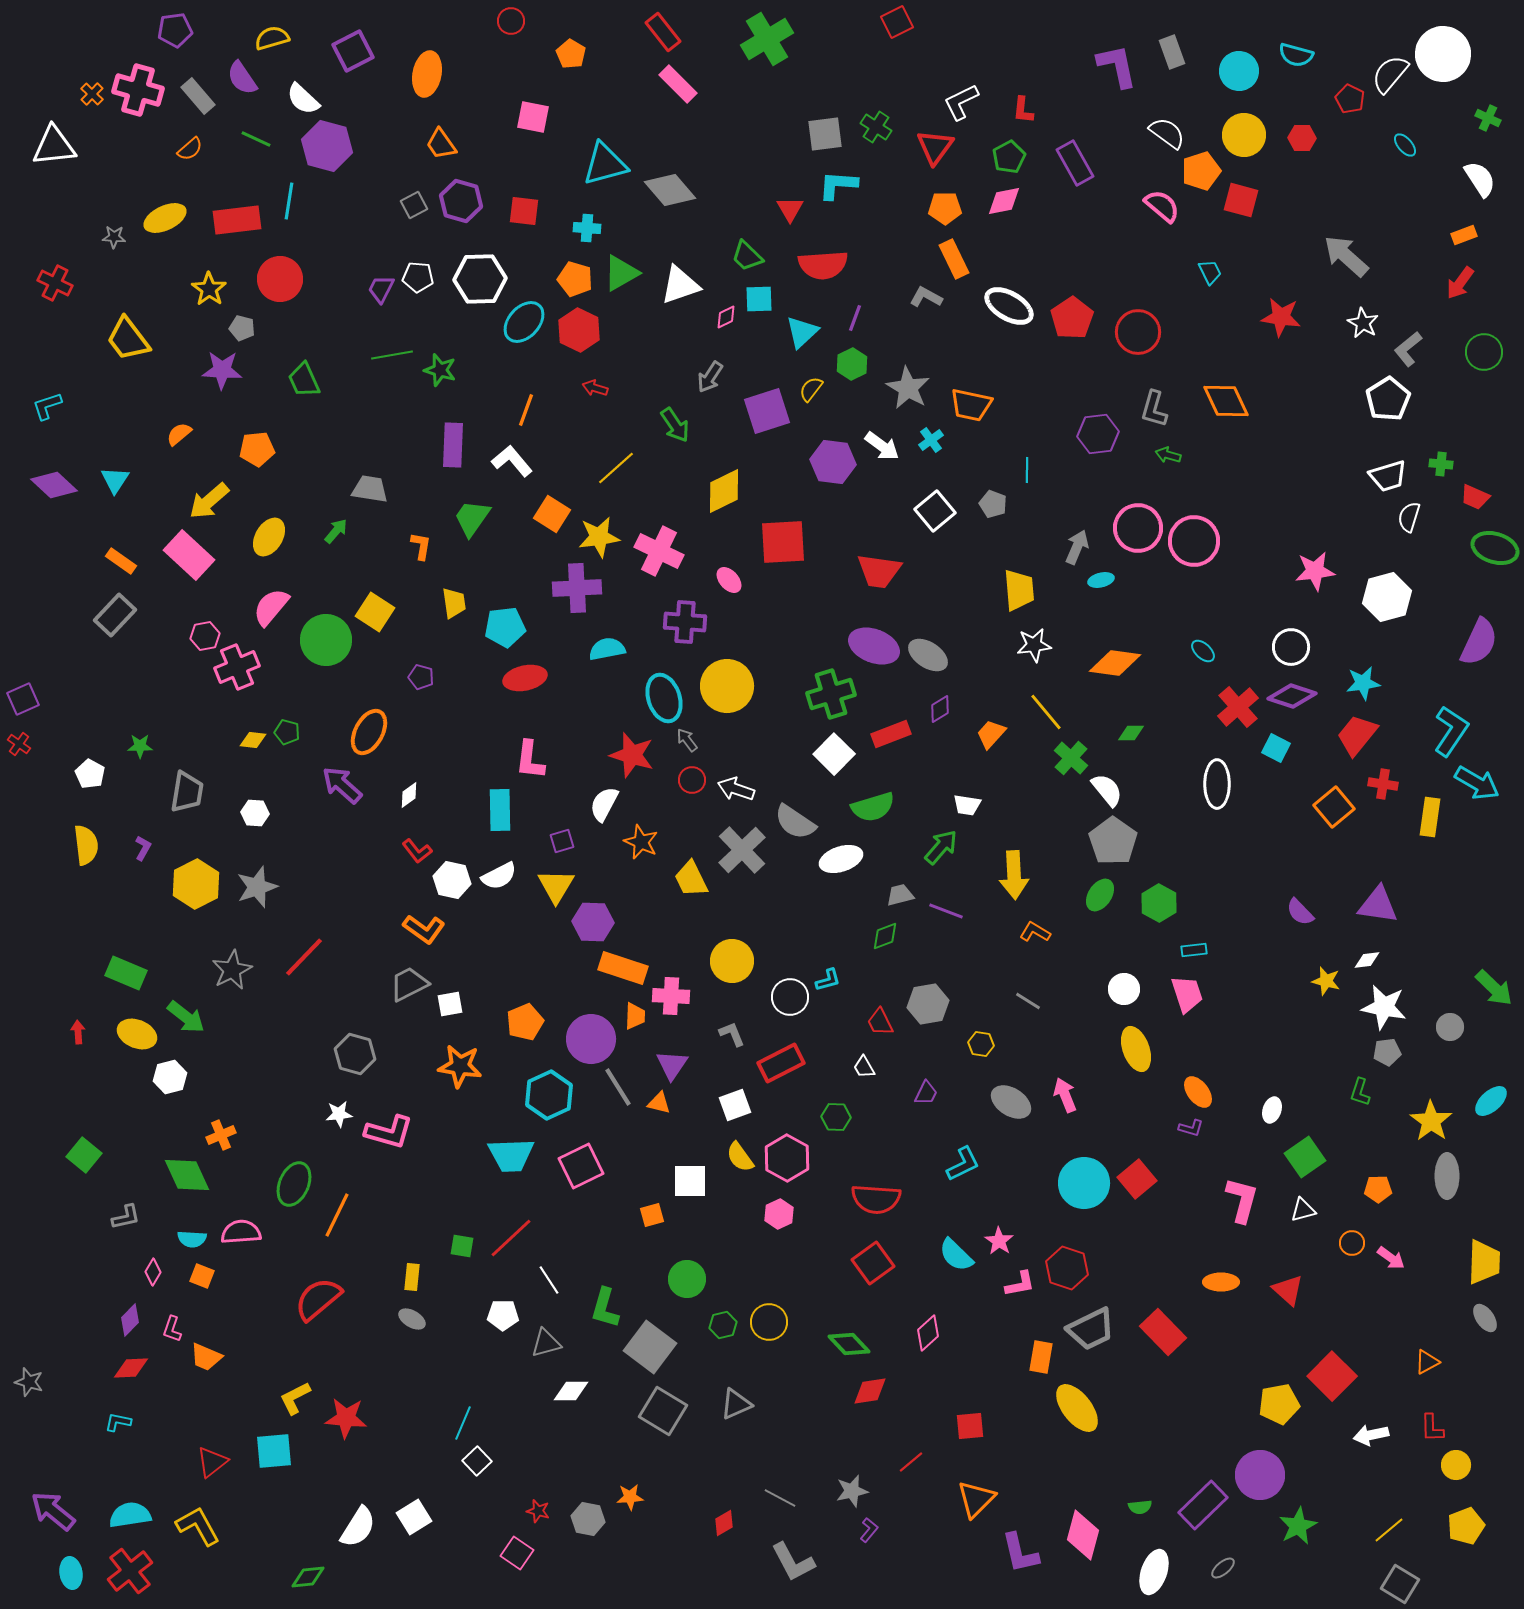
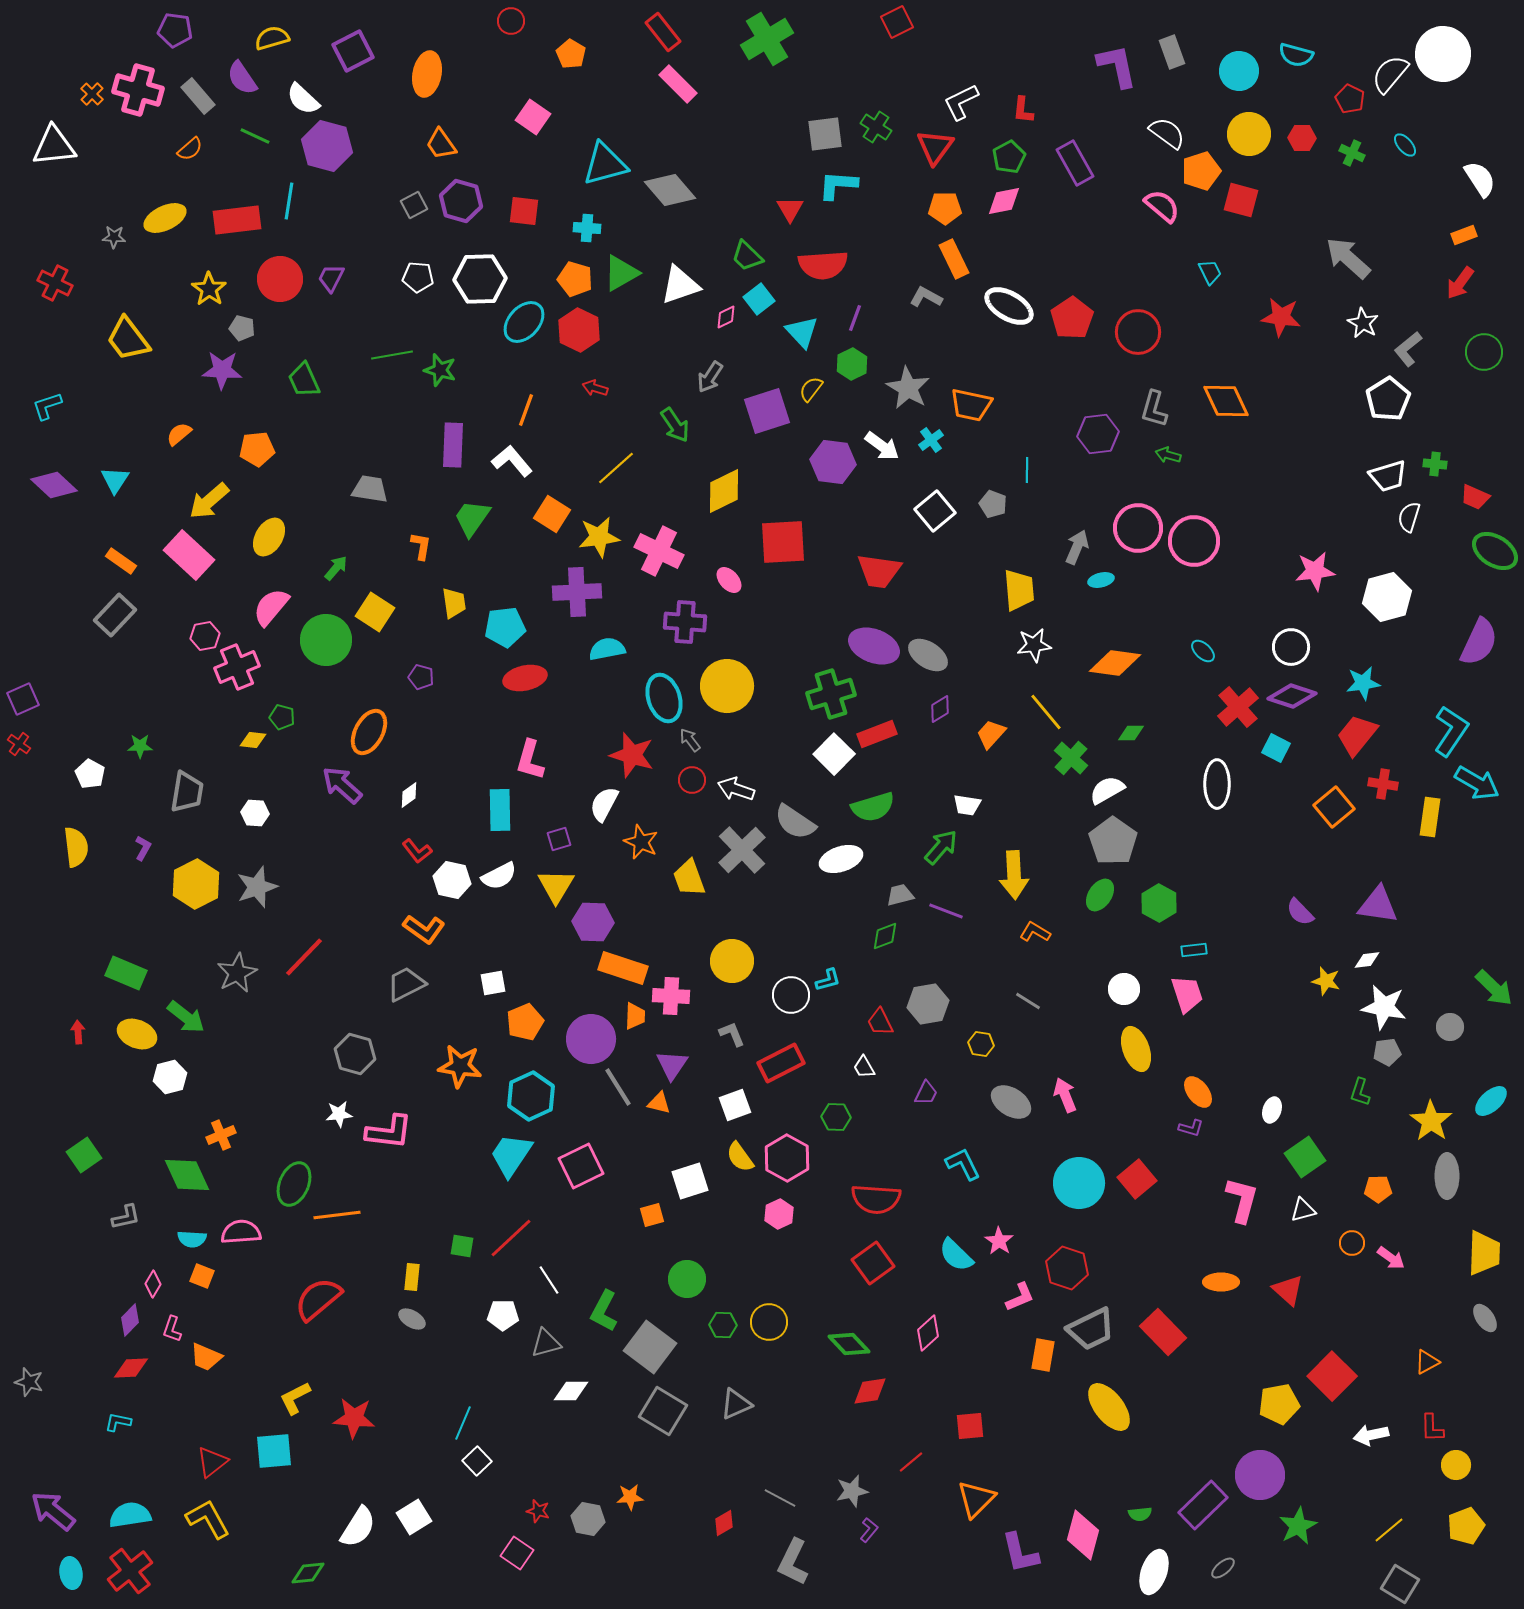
purple pentagon at (175, 30): rotated 16 degrees clockwise
pink square at (533, 117): rotated 24 degrees clockwise
green cross at (1488, 118): moved 136 px left, 35 px down
yellow circle at (1244, 135): moved 5 px right, 1 px up
green line at (256, 139): moved 1 px left, 3 px up
gray arrow at (1346, 256): moved 2 px right, 2 px down
purple trapezoid at (381, 289): moved 50 px left, 11 px up
cyan square at (759, 299): rotated 36 degrees counterclockwise
cyan triangle at (802, 332): rotated 30 degrees counterclockwise
green cross at (1441, 464): moved 6 px left
green arrow at (336, 531): moved 37 px down
green ellipse at (1495, 548): moved 3 px down; rotated 15 degrees clockwise
purple cross at (577, 588): moved 4 px down
green pentagon at (287, 732): moved 5 px left, 15 px up
red rectangle at (891, 734): moved 14 px left
gray arrow at (687, 740): moved 3 px right
pink L-shape at (530, 760): rotated 9 degrees clockwise
white semicircle at (1107, 790): rotated 81 degrees counterclockwise
purple square at (562, 841): moved 3 px left, 2 px up
yellow semicircle at (86, 845): moved 10 px left, 2 px down
yellow trapezoid at (691, 879): moved 2 px left, 1 px up; rotated 6 degrees clockwise
gray star at (232, 970): moved 5 px right, 3 px down
gray trapezoid at (409, 984): moved 3 px left
white circle at (790, 997): moved 1 px right, 2 px up
white square at (450, 1004): moved 43 px right, 21 px up
cyan hexagon at (549, 1095): moved 18 px left, 1 px down
pink L-shape at (389, 1132): rotated 9 degrees counterclockwise
green square at (84, 1155): rotated 16 degrees clockwise
cyan trapezoid at (511, 1155): rotated 126 degrees clockwise
cyan L-shape at (963, 1164): rotated 90 degrees counterclockwise
white square at (690, 1181): rotated 18 degrees counterclockwise
cyan circle at (1084, 1183): moved 5 px left
orange line at (337, 1215): rotated 57 degrees clockwise
yellow trapezoid at (1484, 1262): moved 9 px up
pink diamond at (153, 1272): moved 12 px down
pink L-shape at (1020, 1284): moved 13 px down; rotated 12 degrees counterclockwise
green L-shape at (605, 1308): moved 1 px left, 3 px down; rotated 12 degrees clockwise
green hexagon at (723, 1325): rotated 16 degrees clockwise
orange rectangle at (1041, 1357): moved 2 px right, 2 px up
yellow ellipse at (1077, 1408): moved 32 px right, 1 px up
red star at (346, 1418): moved 8 px right
green semicircle at (1140, 1507): moved 7 px down
yellow L-shape at (198, 1526): moved 10 px right, 7 px up
gray L-shape at (793, 1562): rotated 54 degrees clockwise
green diamond at (308, 1577): moved 4 px up
